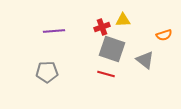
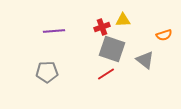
red line: rotated 48 degrees counterclockwise
